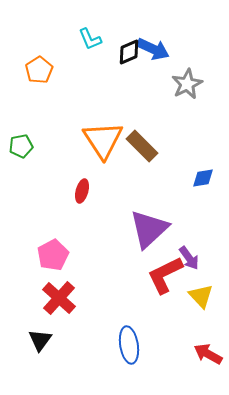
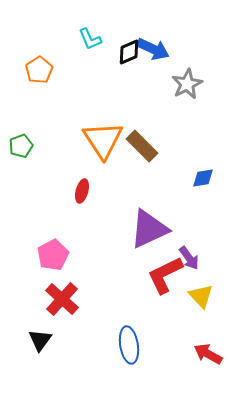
green pentagon: rotated 10 degrees counterclockwise
purple triangle: rotated 18 degrees clockwise
red cross: moved 3 px right, 1 px down
